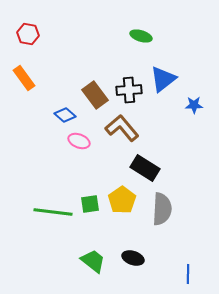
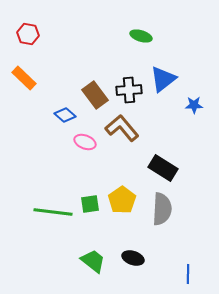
orange rectangle: rotated 10 degrees counterclockwise
pink ellipse: moved 6 px right, 1 px down
black rectangle: moved 18 px right
